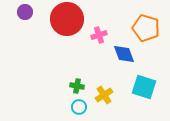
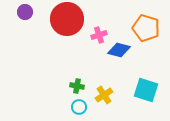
blue diamond: moved 5 px left, 4 px up; rotated 55 degrees counterclockwise
cyan square: moved 2 px right, 3 px down
